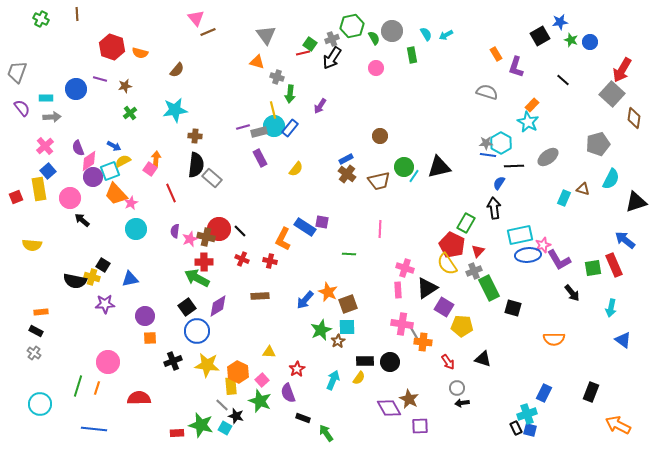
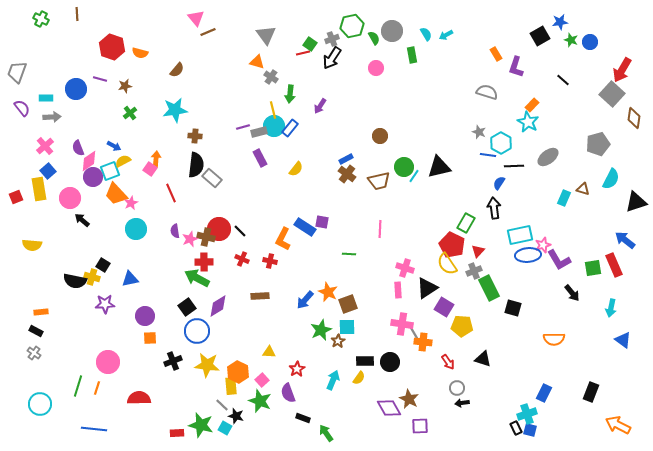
gray cross at (277, 77): moved 6 px left; rotated 16 degrees clockwise
gray star at (486, 143): moved 7 px left, 11 px up; rotated 24 degrees clockwise
purple semicircle at (175, 231): rotated 16 degrees counterclockwise
